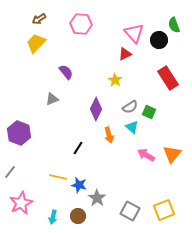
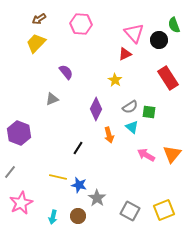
green square: rotated 16 degrees counterclockwise
